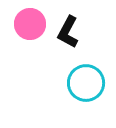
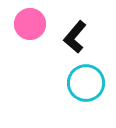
black L-shape: moved 7 px right, 5 px down; rotated 12 degrees clockwise
